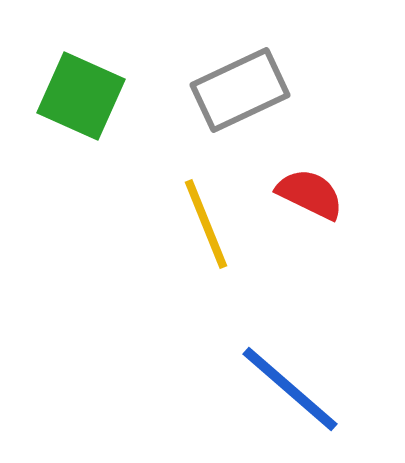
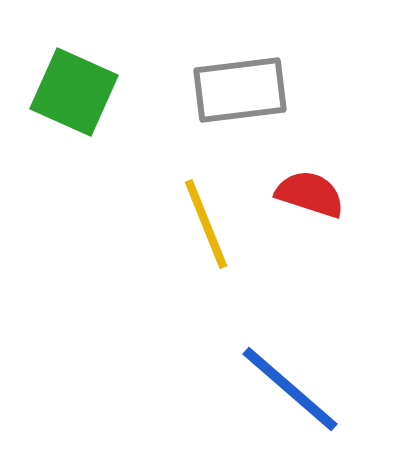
gray rectangle: rotated 18 degrees clockwise
green square: moved 7 px left, 4 px up
red semicircle: rotated 8 degrees counterclockwise
